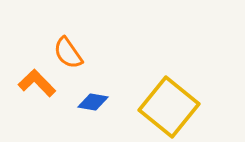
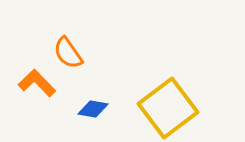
blue diamond: moved 7 px down
yellow square: moved 1 px left, 1 px down; rotated 14 degrees clockwise
